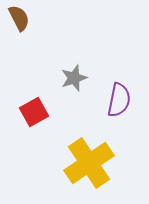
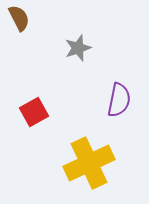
gray star: moved 4 px right, 30 px up
yellow cross: rotated 9 degrees clockwise
